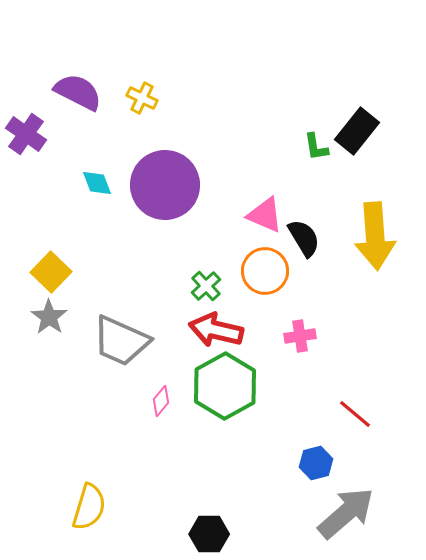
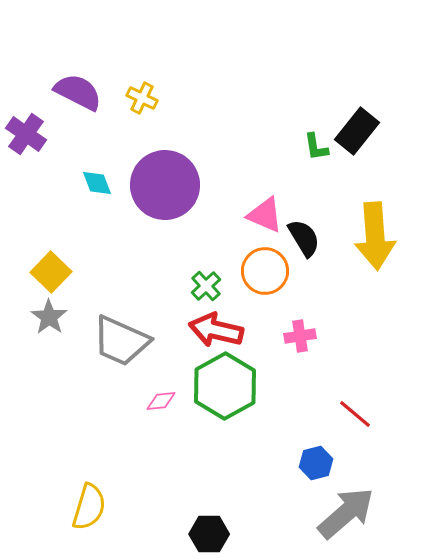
pink diamond: rotated 44 degrees clockwise
